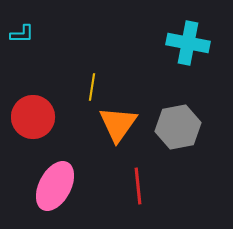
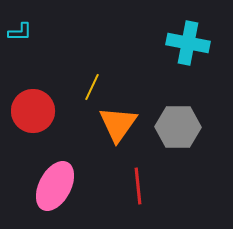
cyan L-shape: moved 2 px left, 2 px up
yellow line: rotated 16 degrees clockwise
red circle: moved 6 px up
gray hexagon: rotated 12 degrees clockwise
